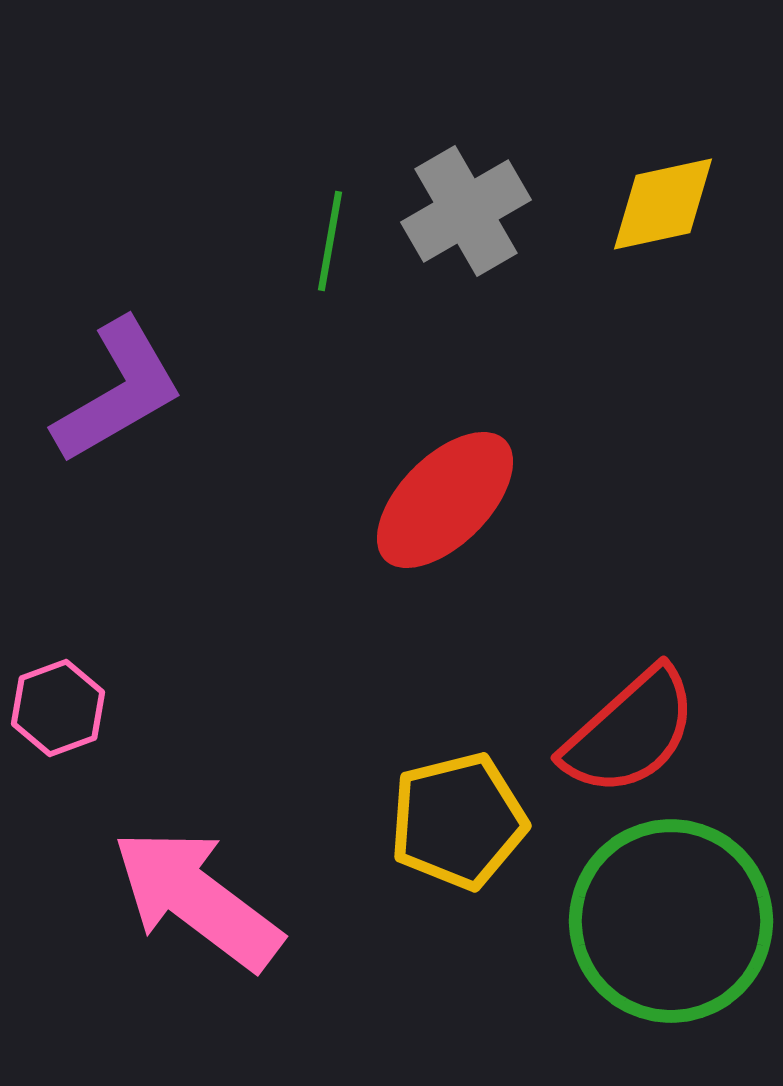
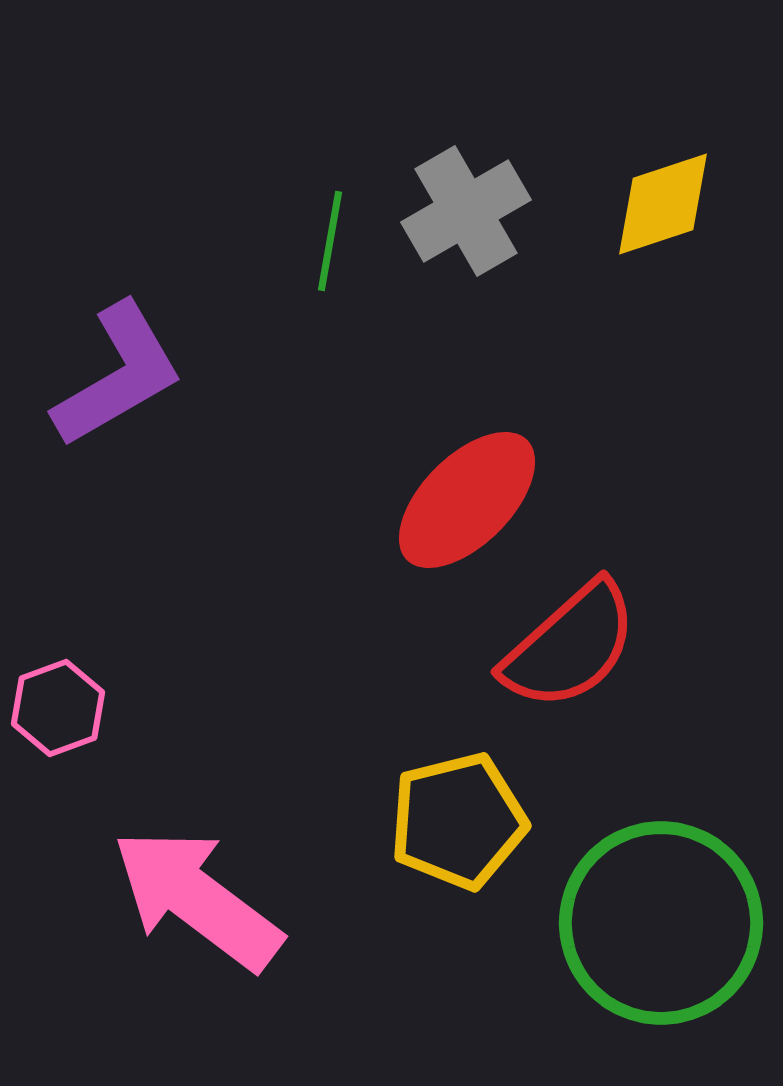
yellow diamond: rotated 6 degrees counterclockwise
purple L-shape: moved 16 px up
red ellipse: moved 22 px right
red semicircle: moved 60 px left, 86 px up
green circle: moved 10 px left, 2 px down
